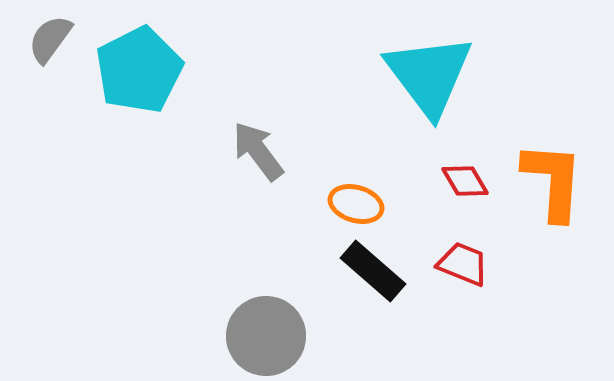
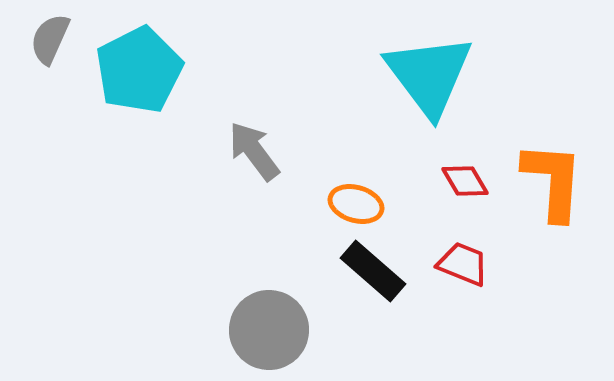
gray semicircle: rotated 12 degrees counterclockwise
gray arrow: moved 4 px left
gray circle: moved 3 px right, 6 px up
